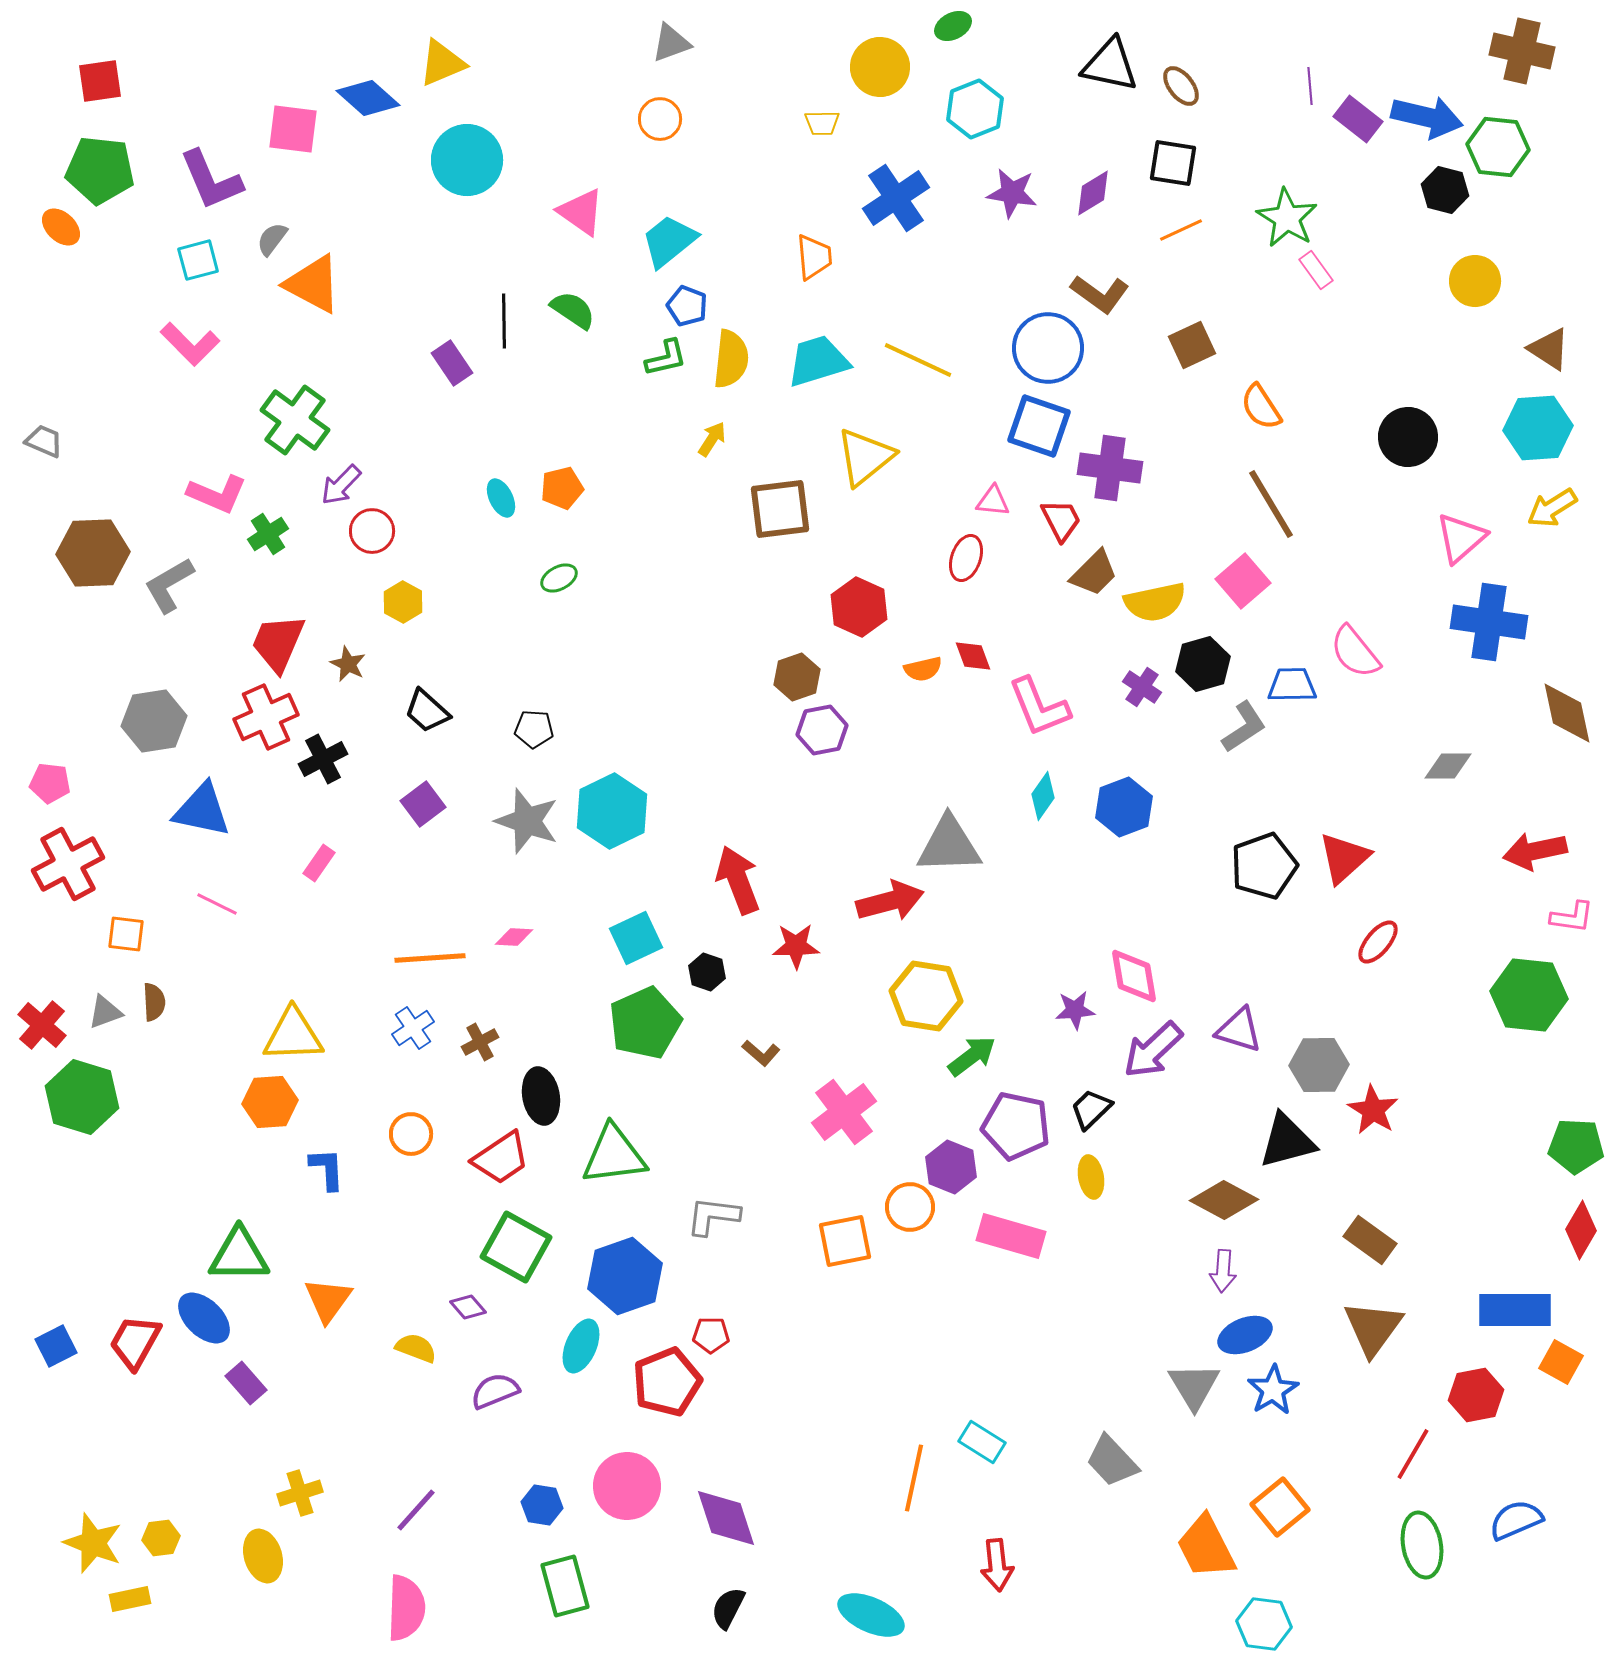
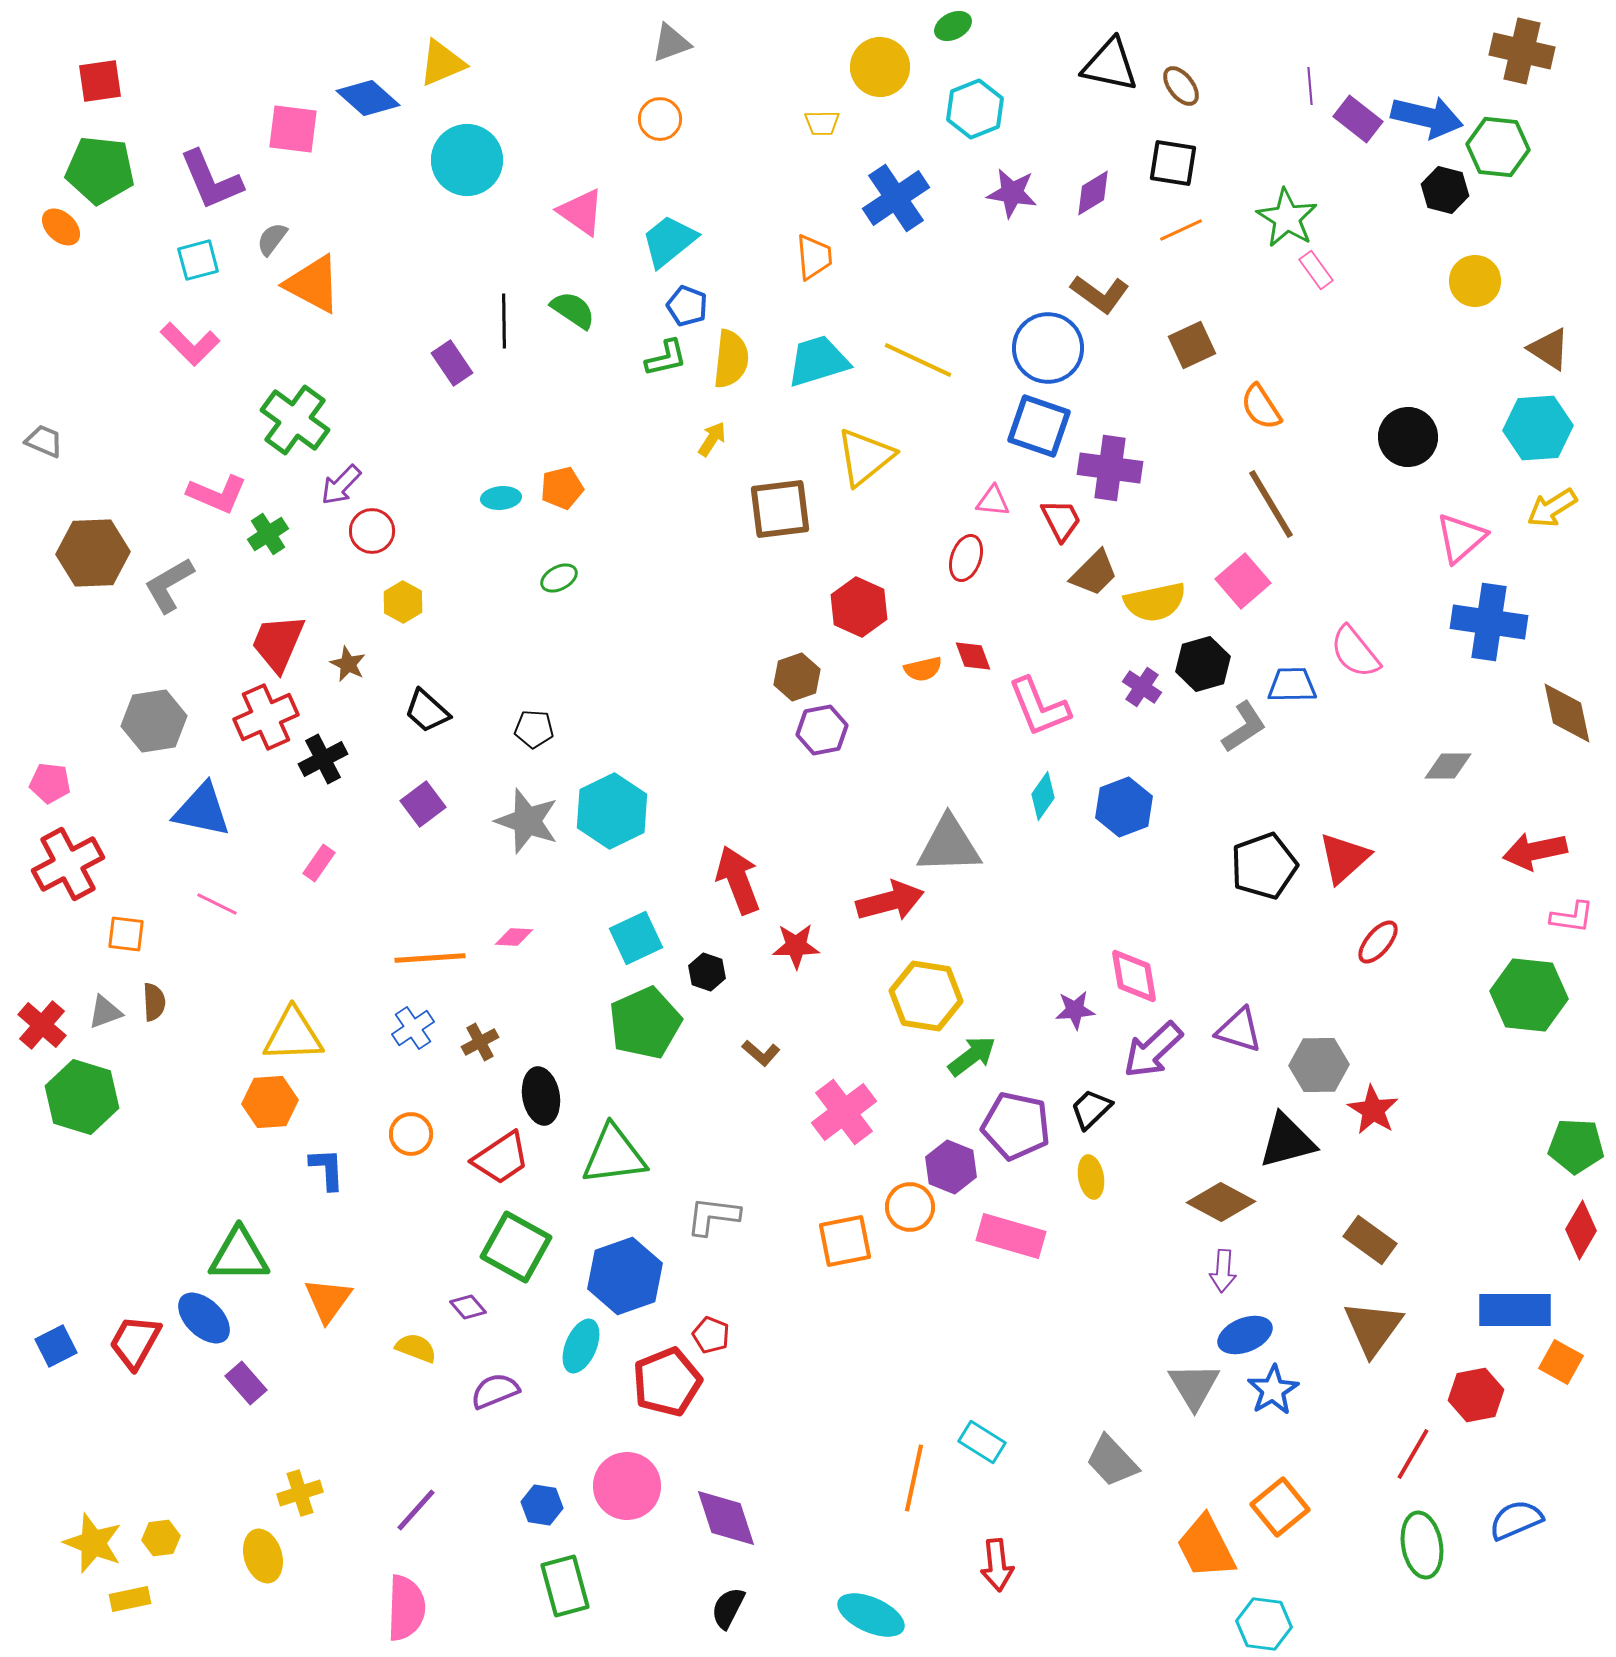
cyan ellipse at (501, 498): rotated 69 degrees counterclockwise
brown diamond at (1224, 1200): moved 3 px left, 2 px down
red pentagon at (711, 1335): rotated 21 degrees clockwise
